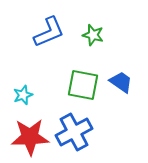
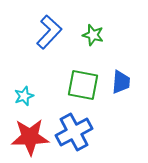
blue L-shape: rotated 24 degrees counterclockwise
blue trapezoid: rotated 60 degrees clockwise
cyan star: moved 1 px right, 1 px down
